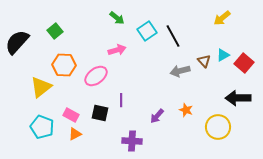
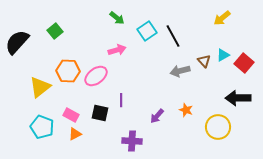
orange hexagon: moved 4 px right, 6 px down
yellow triangle: moved 1 px left
